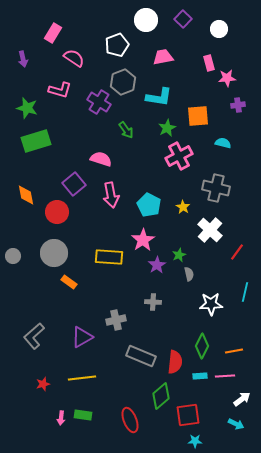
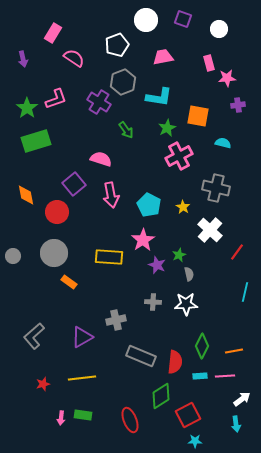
purple square at (183, 19): rotated 24 degrees counterclockwise
pink L-shape at (60, 90): moved 4 px left, 9 px down; rotated 35 degrees counterclockwise
green star at (27, 108): rotated 20 degrees clockwise
orange square at (198, 116): rotated 15 degrees clockwise
purple star at (157, 265): rotated 18 degrees counterclockwise
white star at (211, 304): moved 25 px left
green diamond at (161, 396): rotated 8 degrees clockwise
red square at (188, 415): rotated 20 degrees counterclockwise
cyan arrow at (236, 424): rotated 56 degrees clockwise
